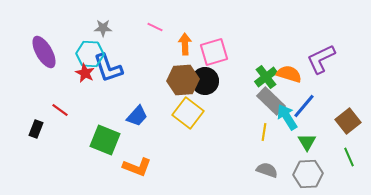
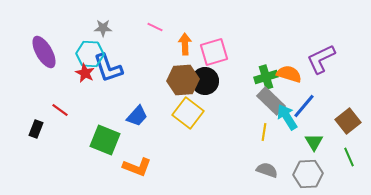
green cross: rotated 20 degrees clockwise
green triangle: moved 7 px right
